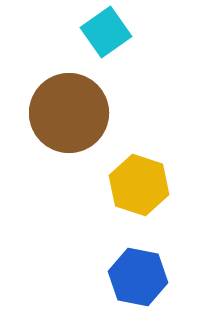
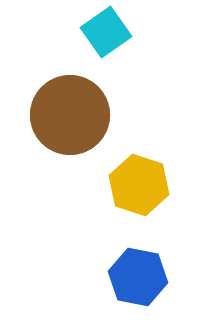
brown circle: moved 1 px right, 2 px down
